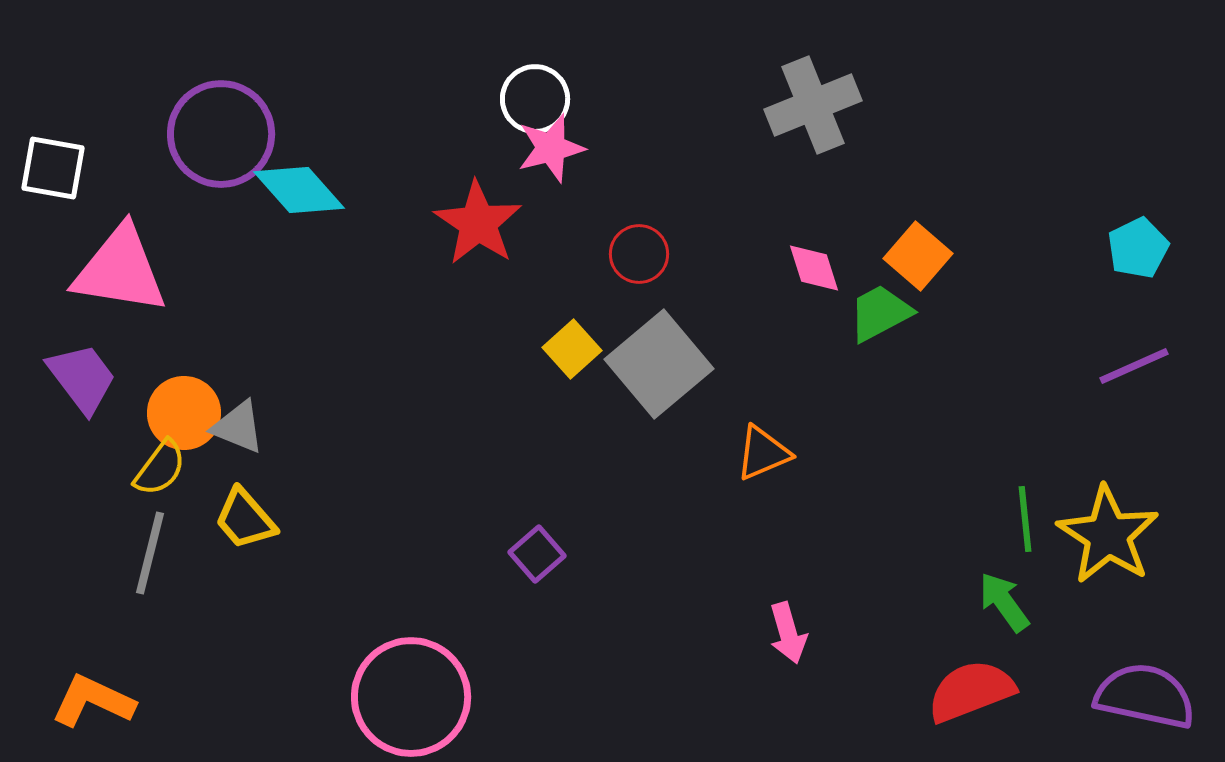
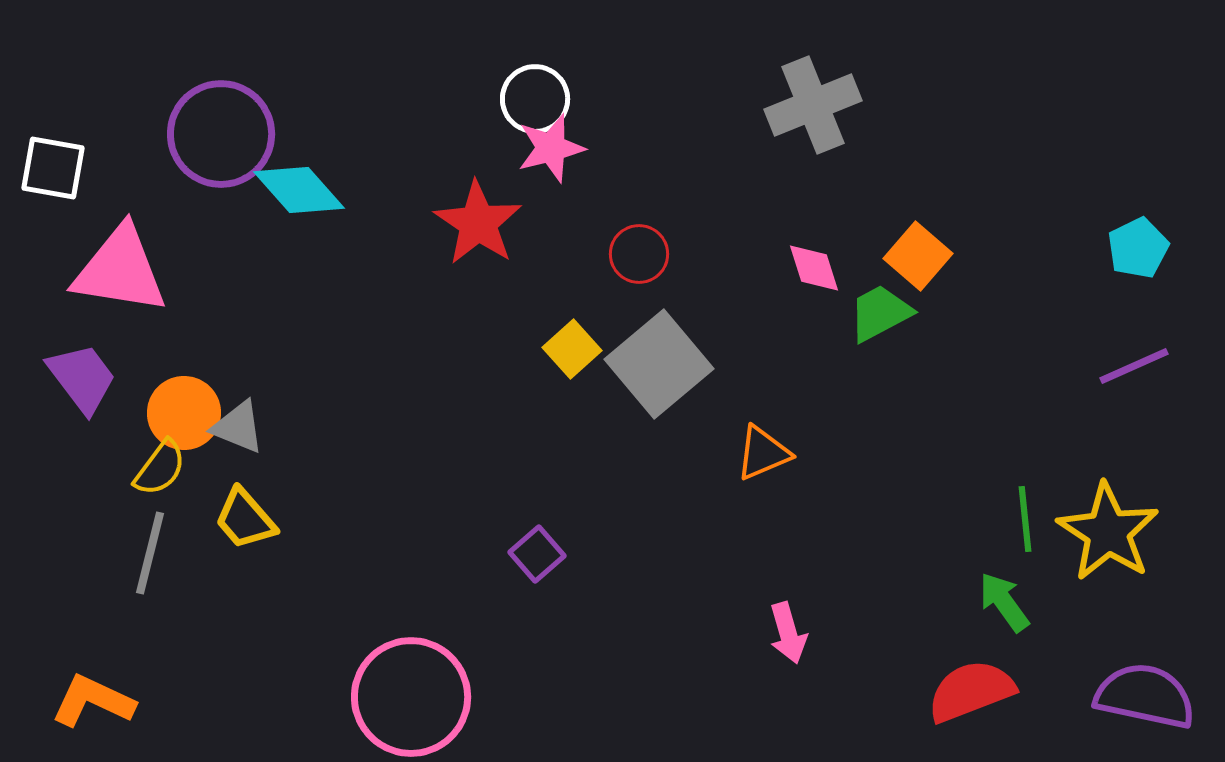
yellow star: moved 3 px up
